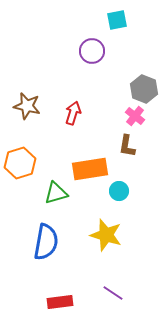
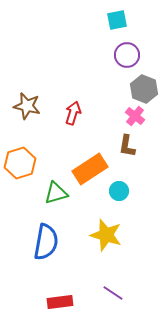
purple circle: moved 35 px right, 4 px down
orange rectangle: rotated 24 degrees counterclockwise
